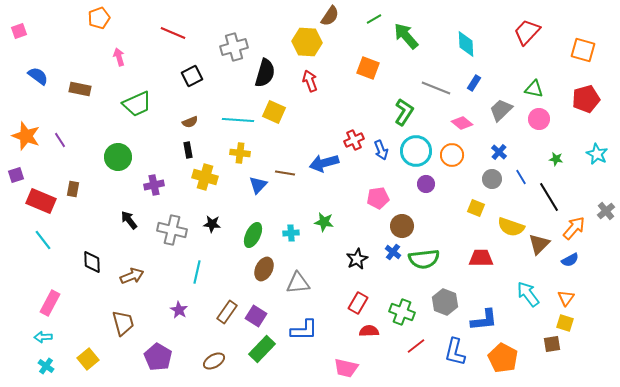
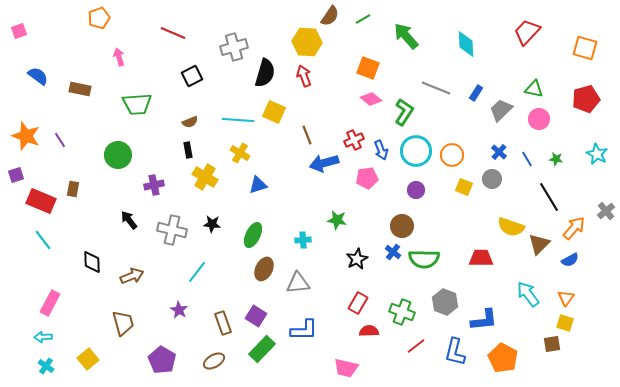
green line at (374, 19): moved 11 px left
orange square at (583, 50): moved 2 px right, 2 px up
red arrow at (310, 81): moved 6 px left, 5 px up
blue rectangle at (474, 83): moved 2 px right, 10 px down
green trapezoid at (137, 104): rotated 20 degrees clockwise
pink diamond at (462, 123): moved 91 px left, 24 px up
yellow cross at (240, 153): rotated 24 degrees clockwise
green circle at (118, 157): moved 2 px up
brown line at (285, 173): moved 22 px right, 38 px up; rotated 60 degrees clockwise
yellow cross at (205, 177): rotated 15 degrees clockwise
blue line at (521, 177): moved 6 px right, 18 px up
purple circle at (426, 184): moved 10 px left, 6 px down
blue triangle at (258, 185): rotated 30 degrees clockwise
pink pentagon at (378, 198): moved 11 px left, 20 px up
yellow square at (476, 208): moved 12 px left, 21 px up
green star at (324, 222): moved 13 px right, 2 px up
cyan cross at (291, 233): moved 12 px right, 7 px down
green semicircle at (424, 259): rotated 8 degrees clockwise
cyan line at (197, 272): rotated 25 degrees clockwise
brown rectangle at (227, 312): moved 4 px left, 11 px down; rotated 55 degrees counterclockwise
purple pentagon at (158, 357): moved 4 px right, 3 px down
